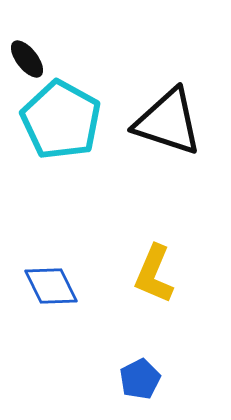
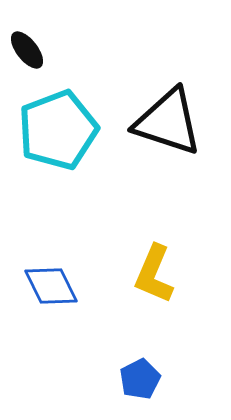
black ellipse: moved 9 px up
cyan pentagon: moved 3 px left, 10 px down; rotated 22 degrees clockwise
